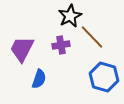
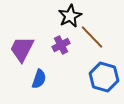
purple cross: rotated 18 degrees counterclockwise
